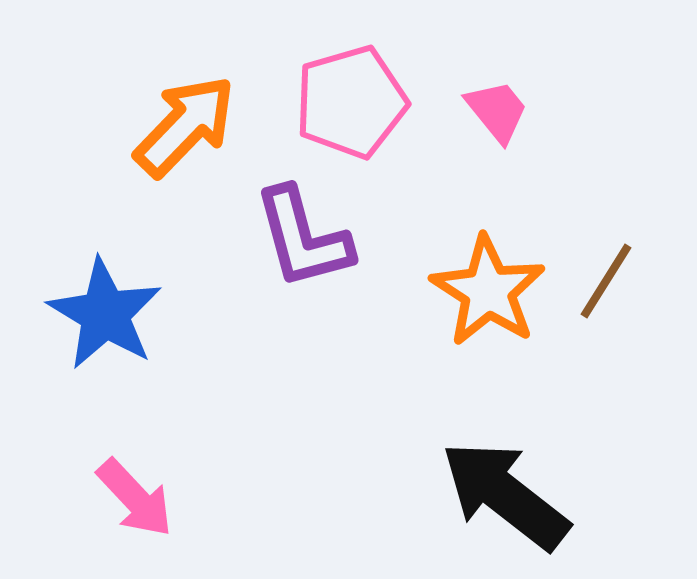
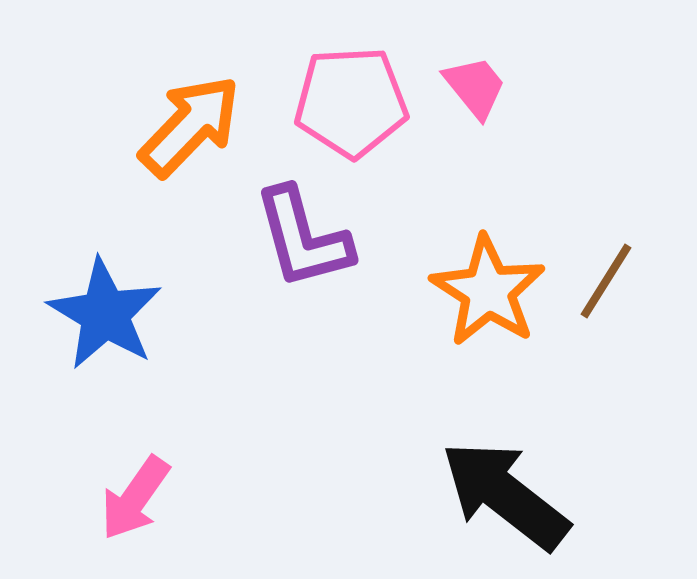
pink pentagon: rotated 13 degrees clockwise
pink trapezoid: moved 22 px left, 24 px up
orange arrow: moved 5 px right
pink arrow: rotated 78 degrees clockwise
